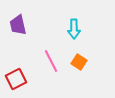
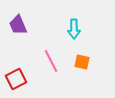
purple trapezoid: rotated 10 degrees counterclockwise
orange square: moved 3 px right; rotated 21 degrees counterclockwise
